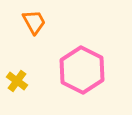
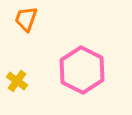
orange trapezoid: moved 8 px left, 3 px up; rotated 132 degrees counterclockwise
